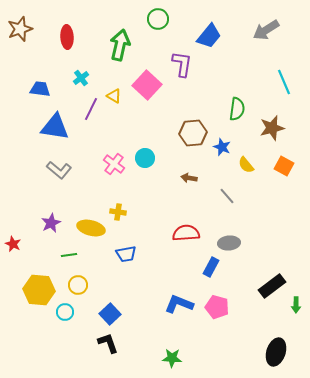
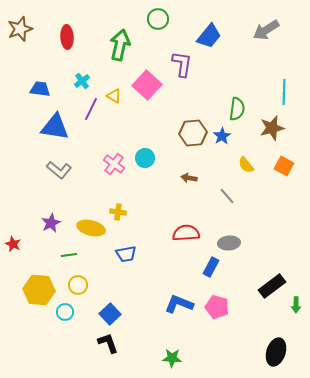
cyan cross at (81, 78): moved 1 px right, 3 px down
cyan line at (284, 82): moved 10 px down; rotated 25 degrees clockwise
blue star at (222, 147): moved 11 px up; rotated 18 degrees clockwise
